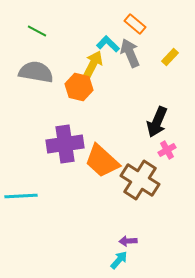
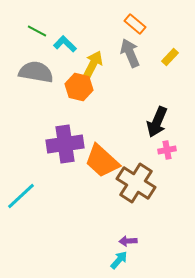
cyan L-shape: moved 43 px left
pink cross: rotated 18 degrees clockwise
brown cross: moved 4 px left, 3 px down
cyan line: rotated 40 degrees counterclockwise
